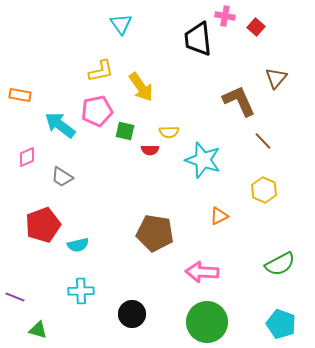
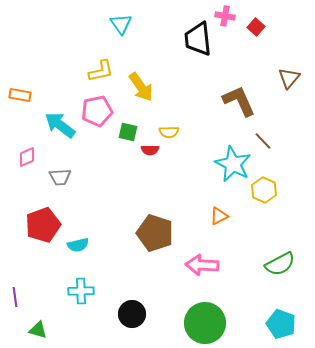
brown triangle: moved 13 px right
green square: moved 3 px right, 1 px down
cyan star: moved 30 px right, 4 px down; rotated 9 degrees clockwise
gray trapezoid: moved 2 px left; rotated 35 degrees counterclockwise
brown pentagon: rotated 9 degrees clockwise
pink arrow: moved 7 px up
purple line: rotated 60 degrees clockwise
green circle: moved 2 px left, 1 px down
